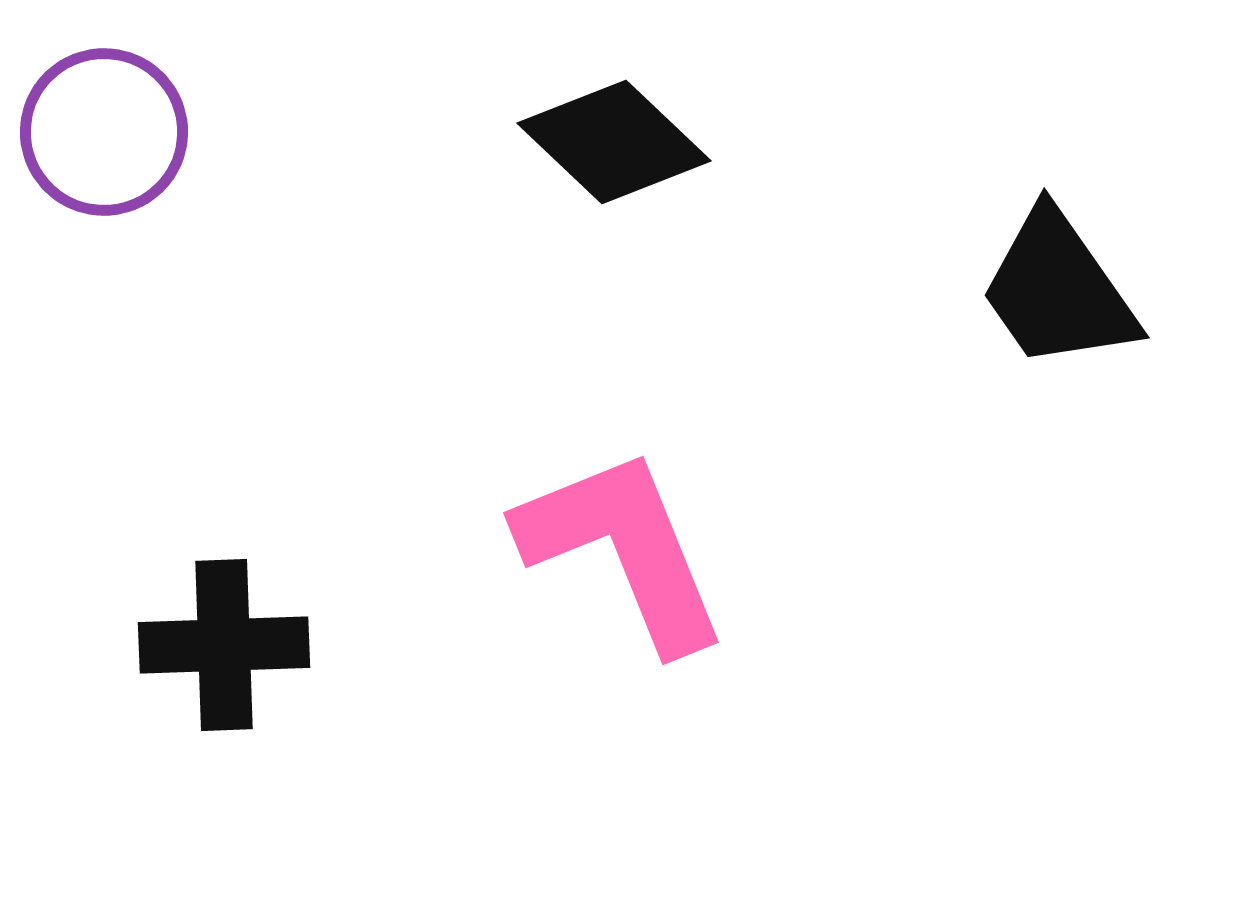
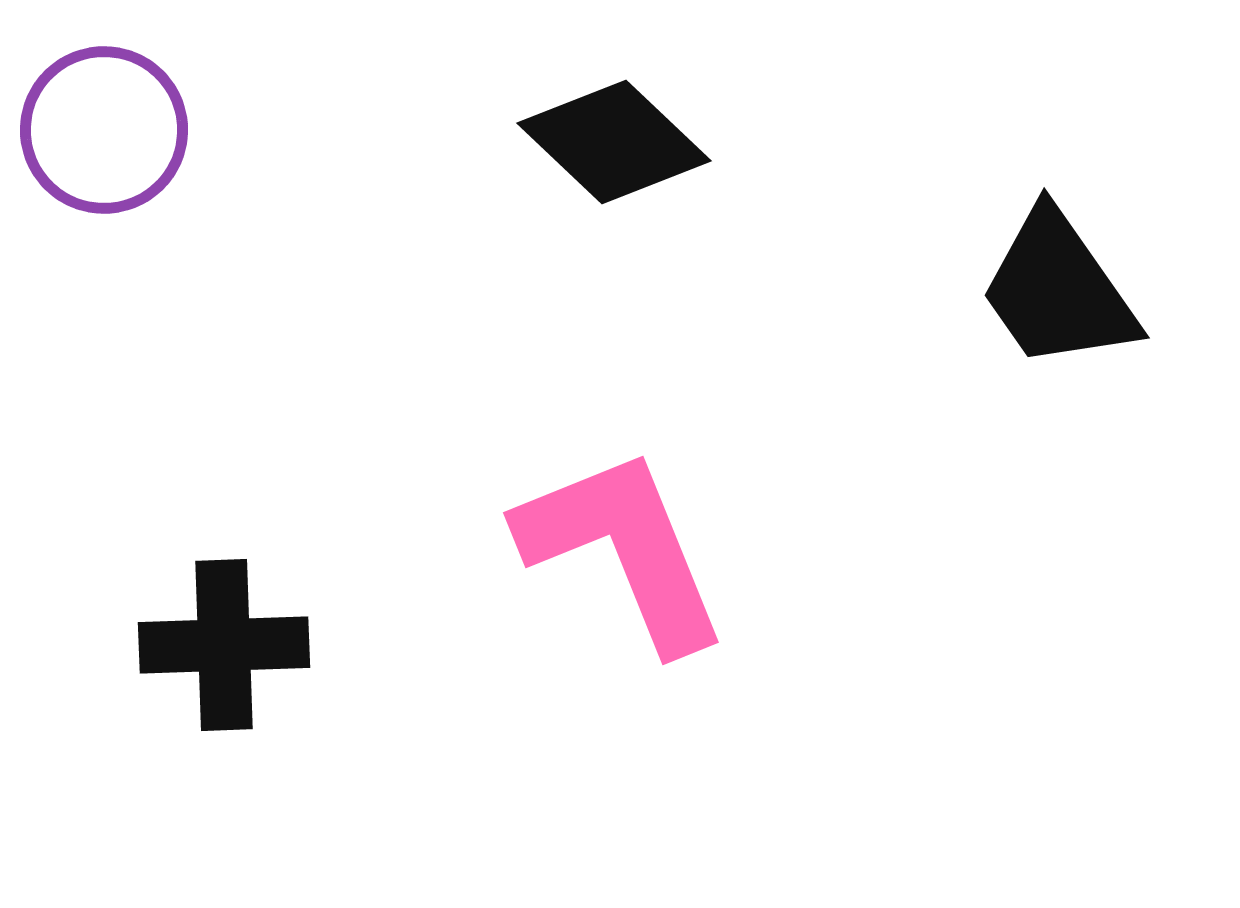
purple circle: moved 2 px up
